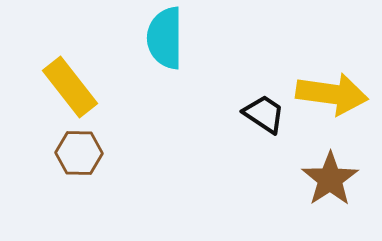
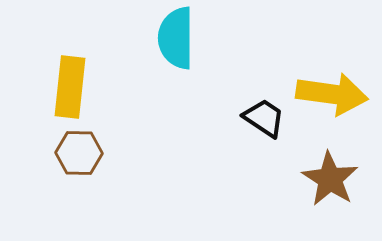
cyan semicircle: moved 11 px right
yellow rectangle: rotated 44 degrees clockwise
black trapezoid: moved 4 px down
brown star: rotated 6 degrees counterclockwise
